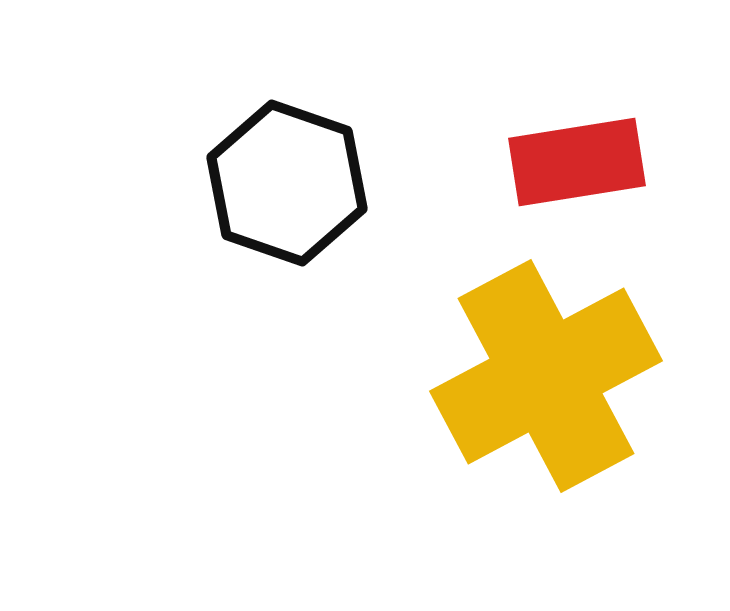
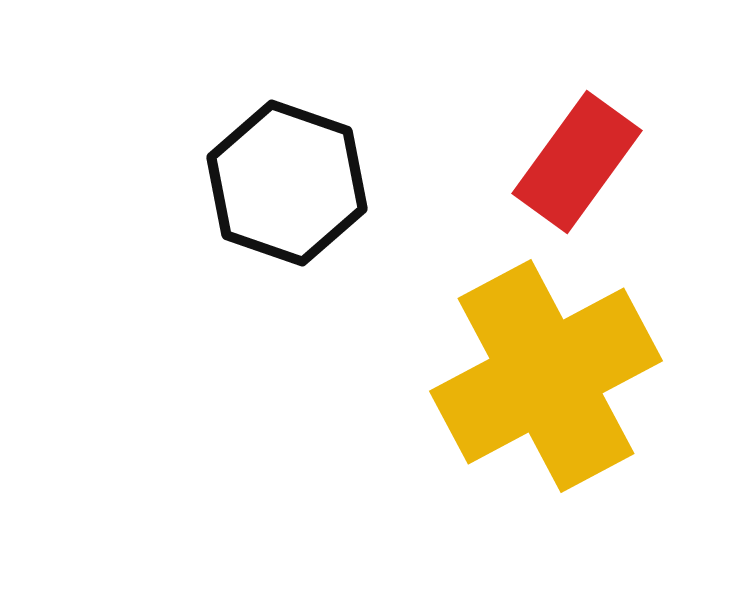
red rectangle: rotated 45 degrees counterclockwise
